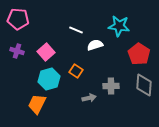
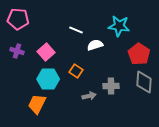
cyan hexagon: moved 1 px left; rotated 15 degrees clockwise
gray diamond: moved 3 px up
gray arrow: moved 2 px up
